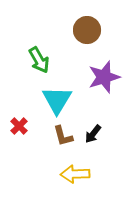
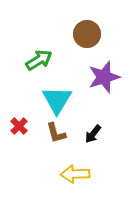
brown circle: moved 4 px down
green arrow: rotated 92 degrees counterclockwise
brown L-shape: moved 7 px left, 3 px up
